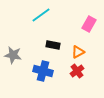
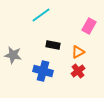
pink rectangle: moved 2 px down
red cross: moved 1 px right
